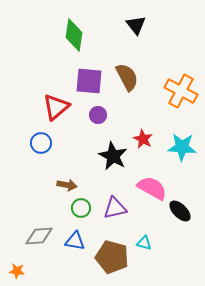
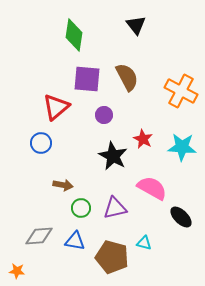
purple square: moved 2 px left, 2 px up
purple circle: moved 6 px right
brown arrow: moved 4 px left
black ellipse: moved 1 px right, 6 px down
